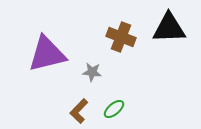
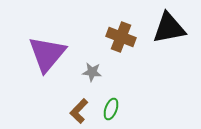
black triangle: rotated 9 degrees counterclockwise
purple triangle: rotated 36 degrees counterclockwise
green ellipse: moved 3 px left; rotated 30 degrees counterclockwise
